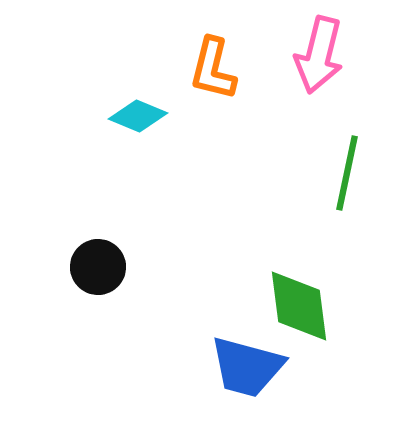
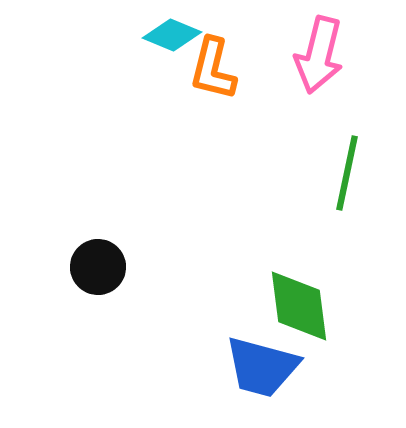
cyan diamond: moved 34 px right, 81 px up
blue trapezoid: moved 15 px right
